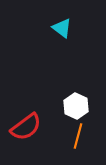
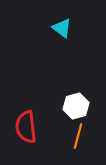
white hexagon: rotated 20 degrees clockwise
red semicircle: rotated 120 degrees clockwise
